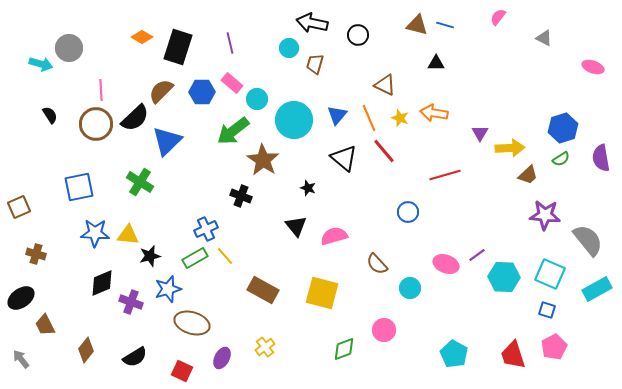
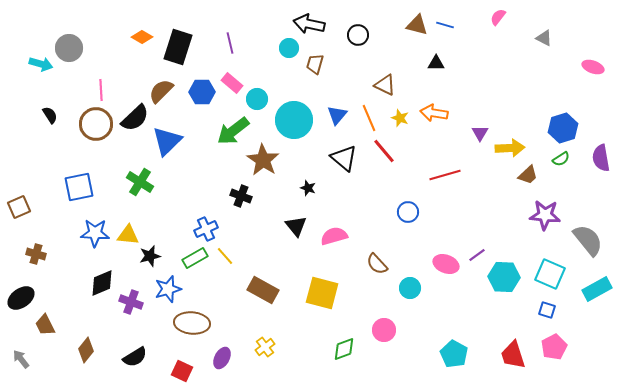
black arrow at (312, 23): moved 3 px left, 1 px down
brown ellipse at (192, 323): rotated 12 degrees counterclockwise
